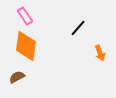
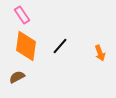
pink rectangle: moved 3 px left, 1 px up
black line: moved 18 px left, 18 px down
